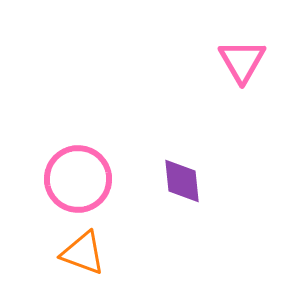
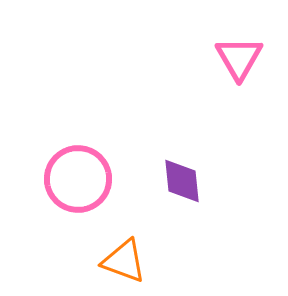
pink triangle: moved 3 px left, 3 px up
orange triangle: moved 41 px right, 8 px down
